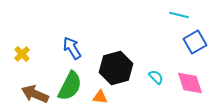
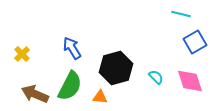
cyan line: moved 2 px right, 1 px up
pink diamond: moved 2 px up
